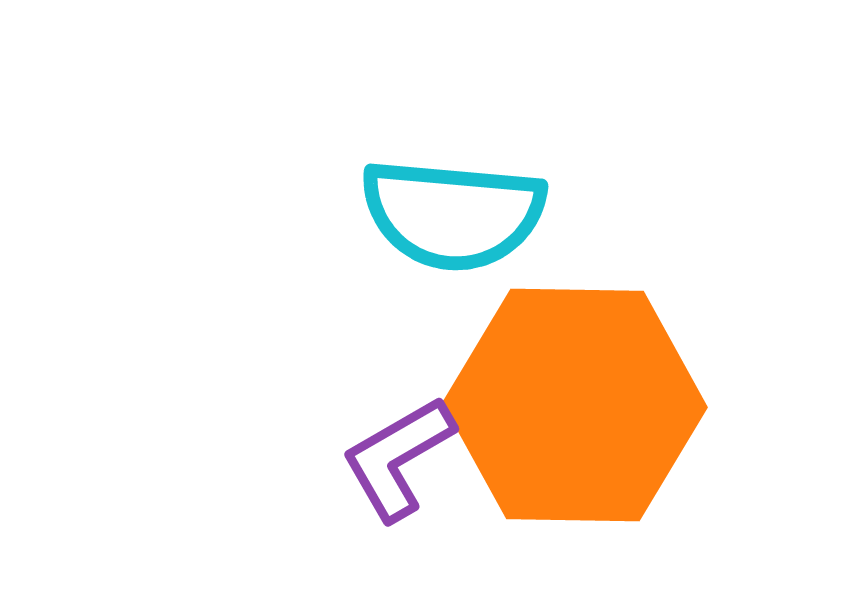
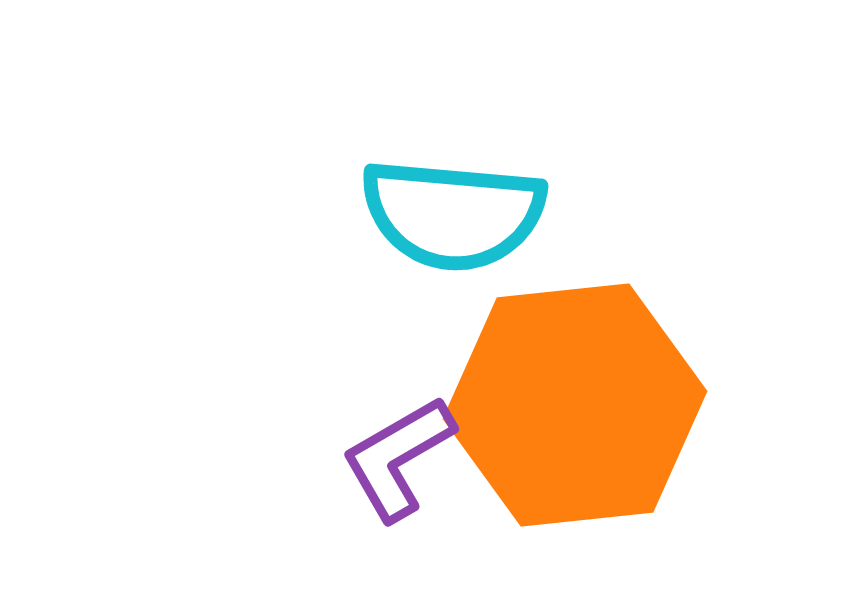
orange hexagon: rotated 7 degrees counterclockwise
